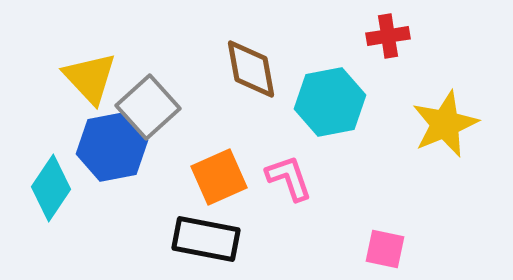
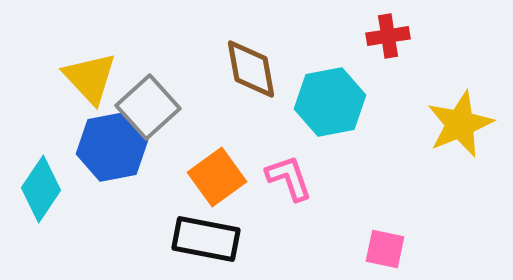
yellow star: moved 15 px right
orange square: moved 2 px left; rotated 12 degrees counterclockwise
cyan diamond: moved 10 px left, 1 px down
